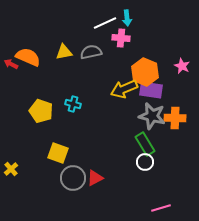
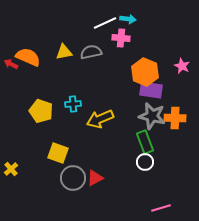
cyan arrow: moved 1 px right, 1 px down; rotated 77 degrees counterclockwise
yellow arrow: moved 24 px left, 30 px down
cyan cross: rotated 21 degrees counterclockwise
green rectangle: moved 2 px up; rotated 10 degrees clockwise
